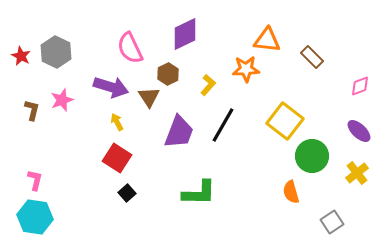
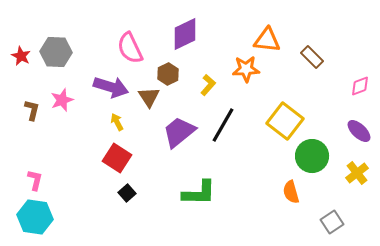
gray hexagon: rotated 24 degrees counterclockwise
purple trapezoid: rotated 150 degrees counterclockwise
